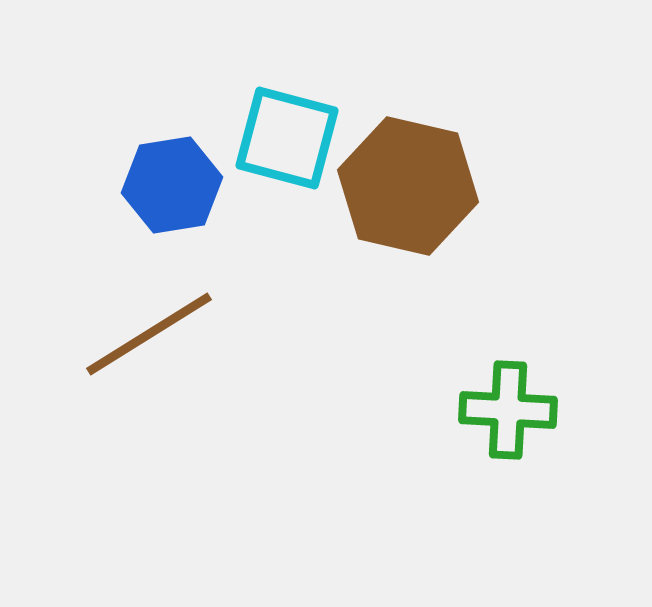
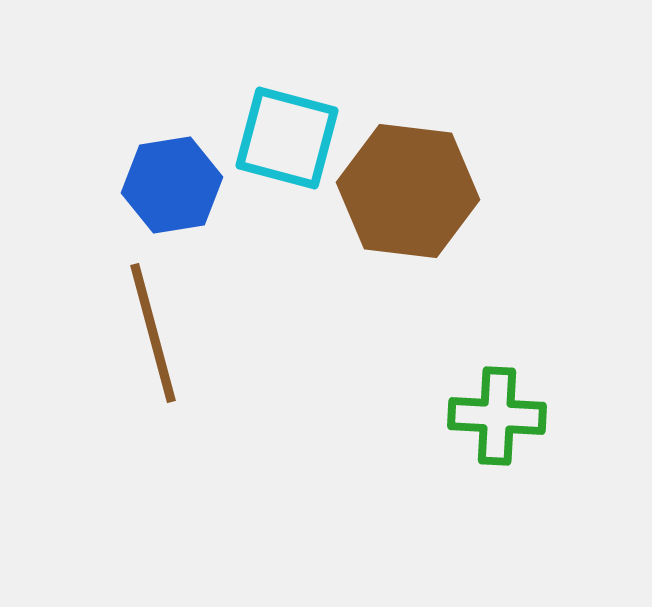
brown hexagon: moved 5 px down; rotated 6 degrees counterclockwise
brown line: moved 4 px right, 1 px up; rotated 73 degrees counterclockwise
green cross: moved 11 px left, 6 px down
